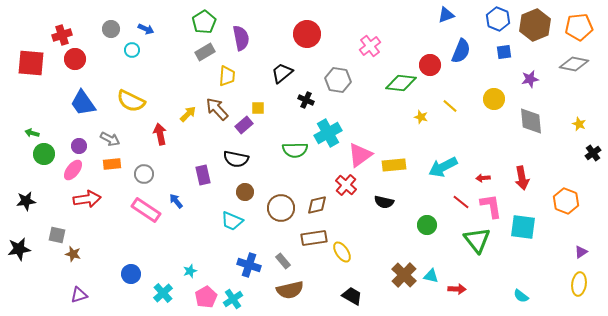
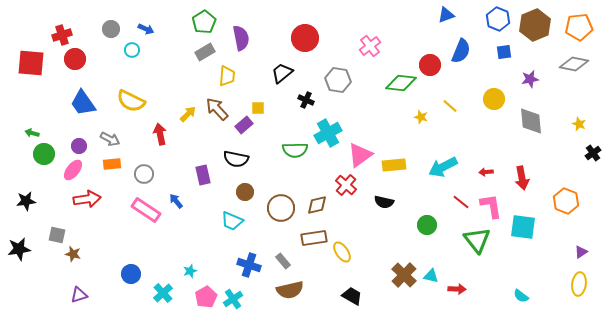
red circle at (307, 34): moved 2 px left, 4 px down
red arrow at (483, 178): moved 3 px right, 6 px up
